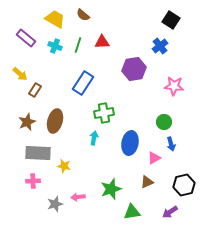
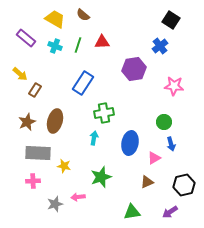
green star: moved 10 px left, 12 px up
